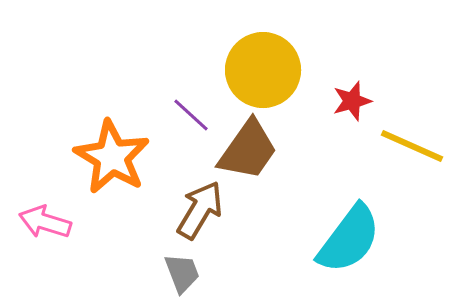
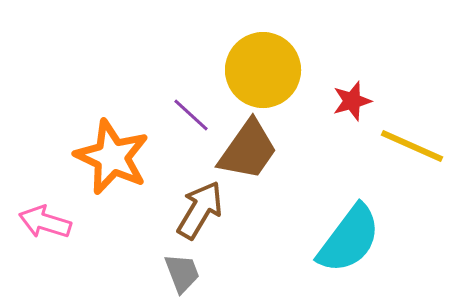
orange star: rotated 6 degrees counterclockwise
